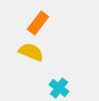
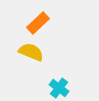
orange rectangle: rotated 10 degrees clockwise
